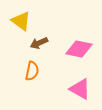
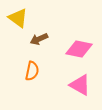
yellow triangle: moved 3 px left, 3 px up
brown arrow: moved 4 px up
pink triangle: moved 4 px up
